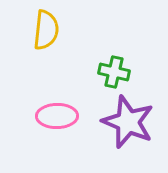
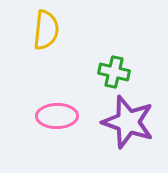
purple star: rotated 4 degrees counterclockwise
